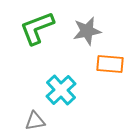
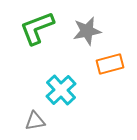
orange rectangle: rotated 20 degrees counterclockwise
